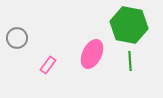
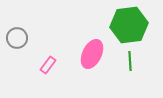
green hexagon: rotated 18 degrees counterclockwise
